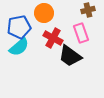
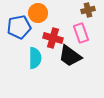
orange circle: moved 6 px left
red cross: rotated 12 degrees counterclockwise
cyan semicircle: moved 16 px right, 11 px down; rotated 50 degrees counterclockwise
